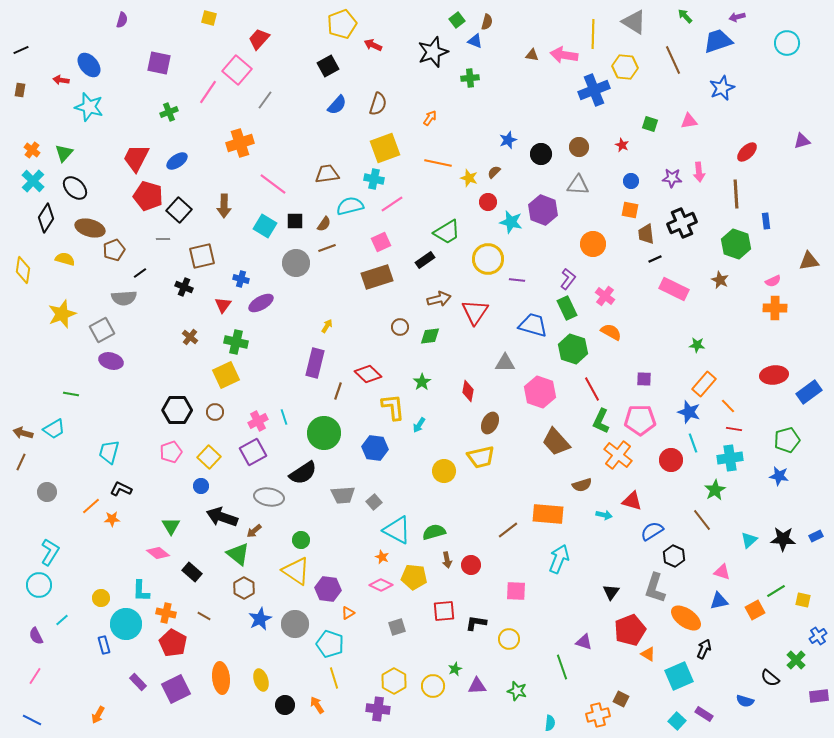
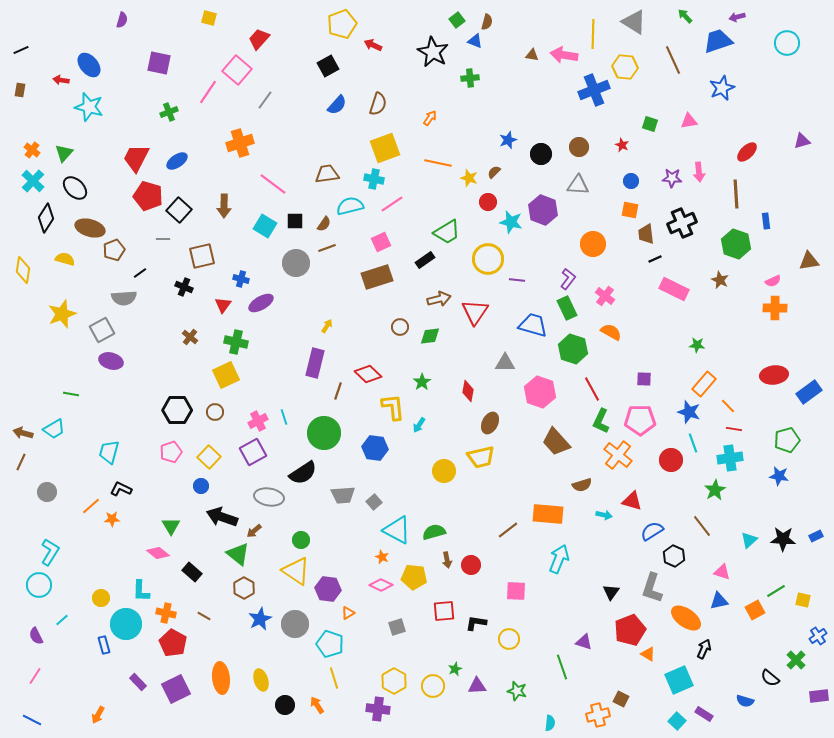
black star at (433, 52): rotated 24 degrees counterclockwise
brown line at (702, 520): moved 6 px down
gray L-shape at (655, 588): moved 3 px left
cyan square at (679, 676): moved 4 px down
